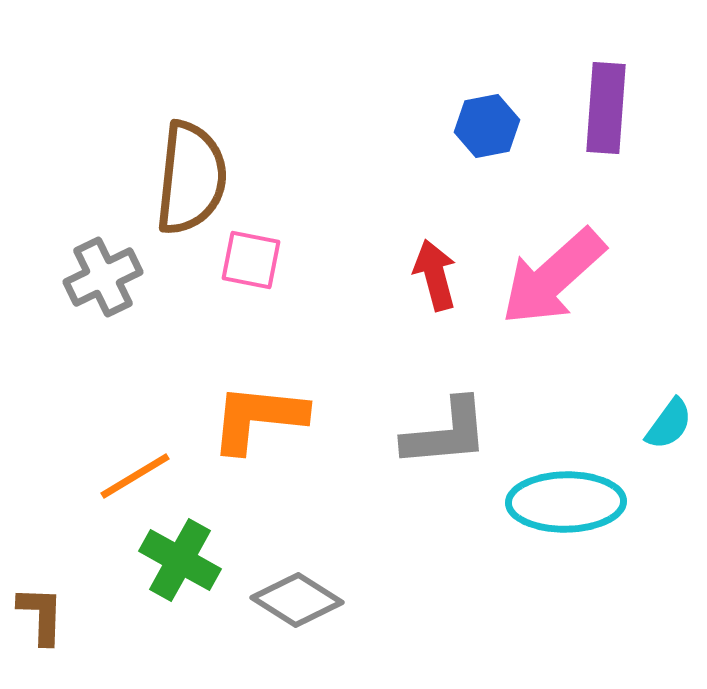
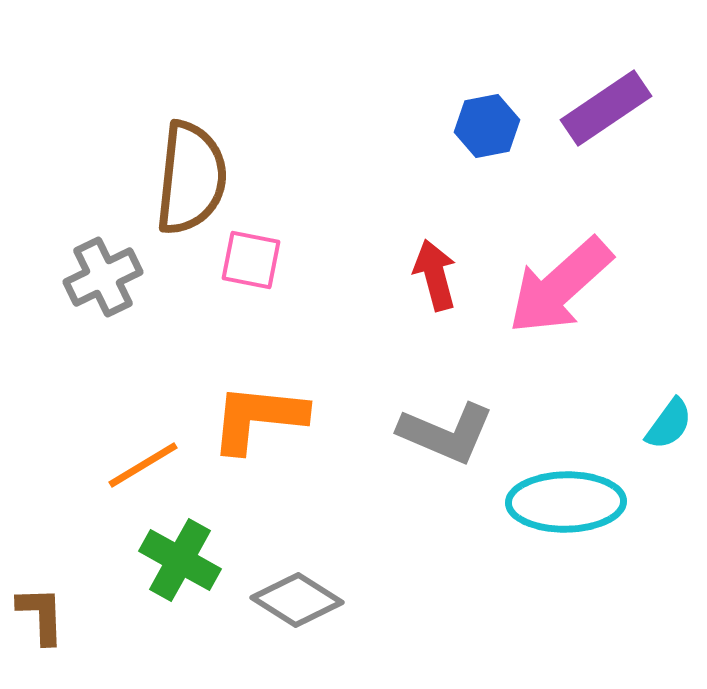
purple rectangle: rotated 52 degrees clockwise
pink arrow: moved 7 px right, 9 px down
gray L-shape: rotated 28 degrees clockwise
orange line: moved 8 px right, 11 px up
brown L-shape: rotated 4 degrees counterclockwise
